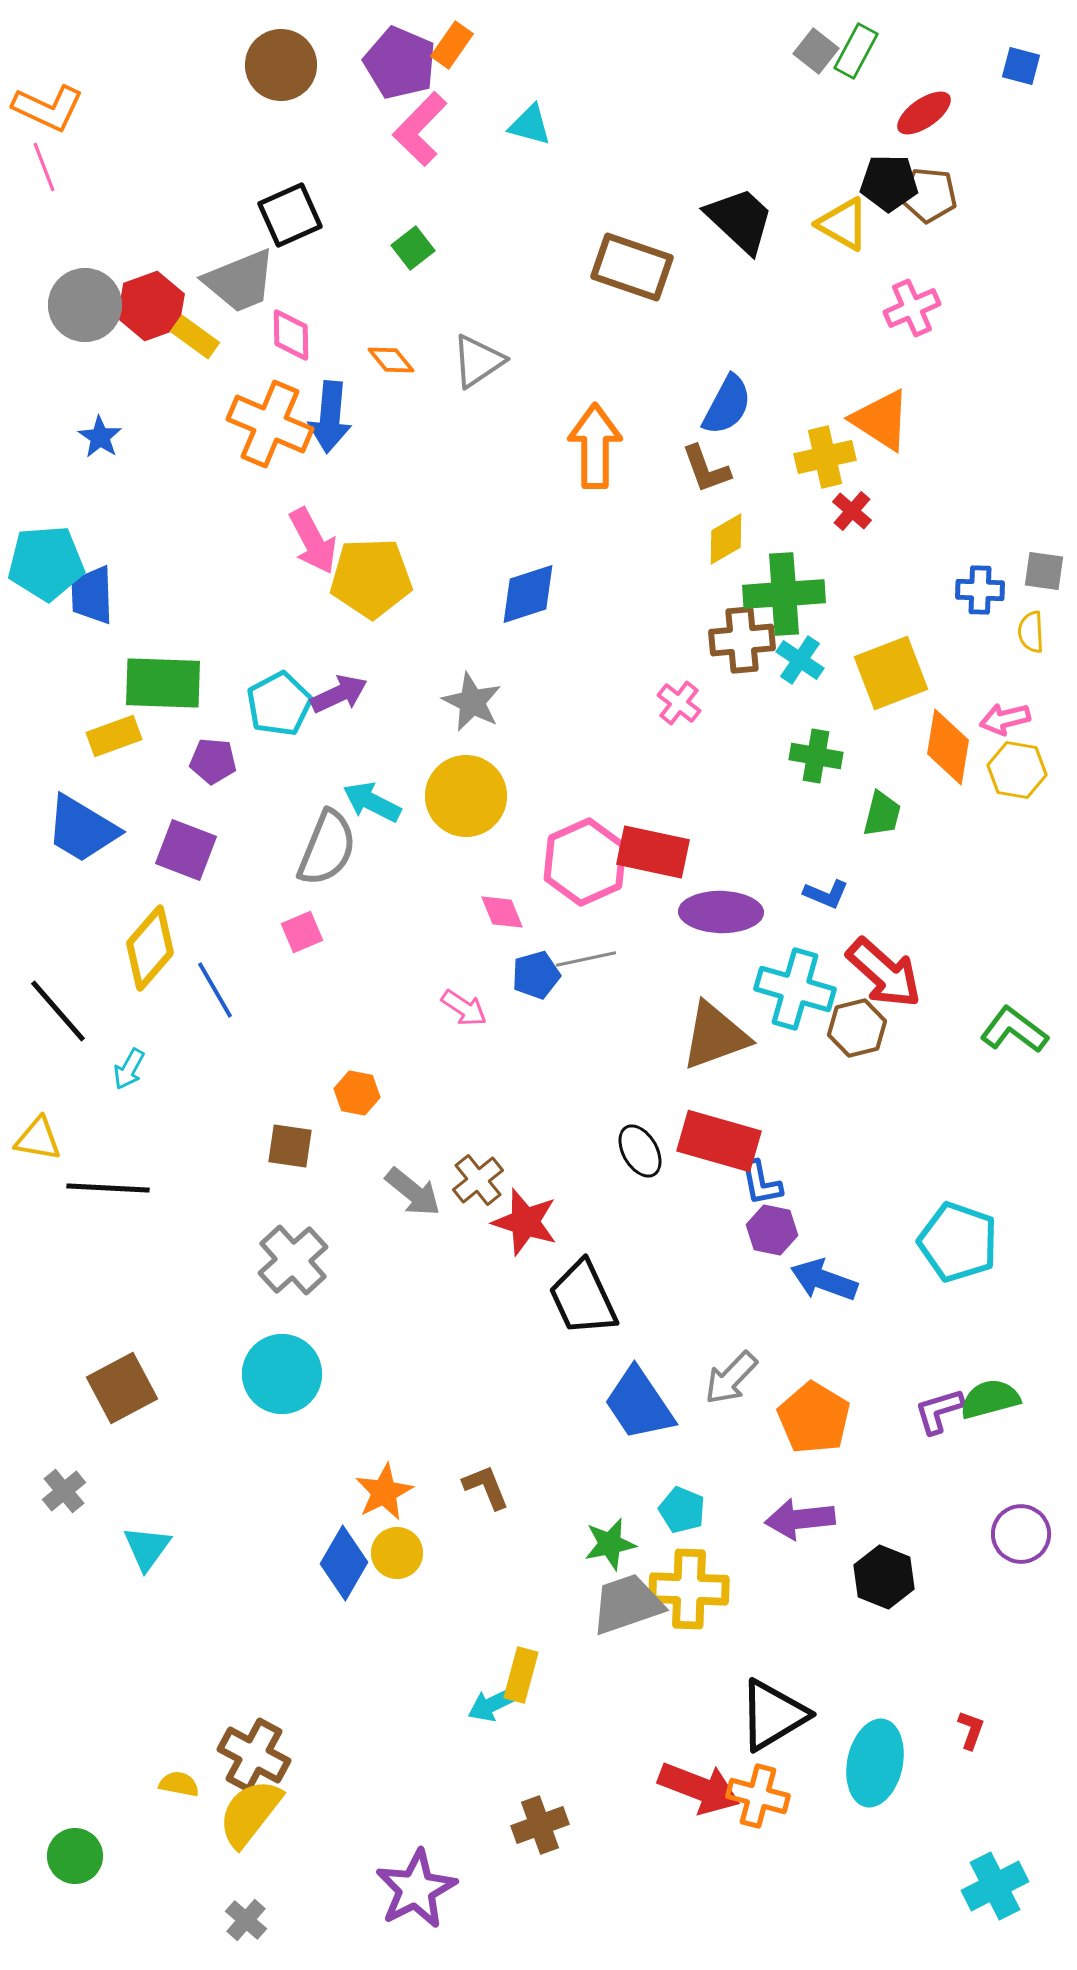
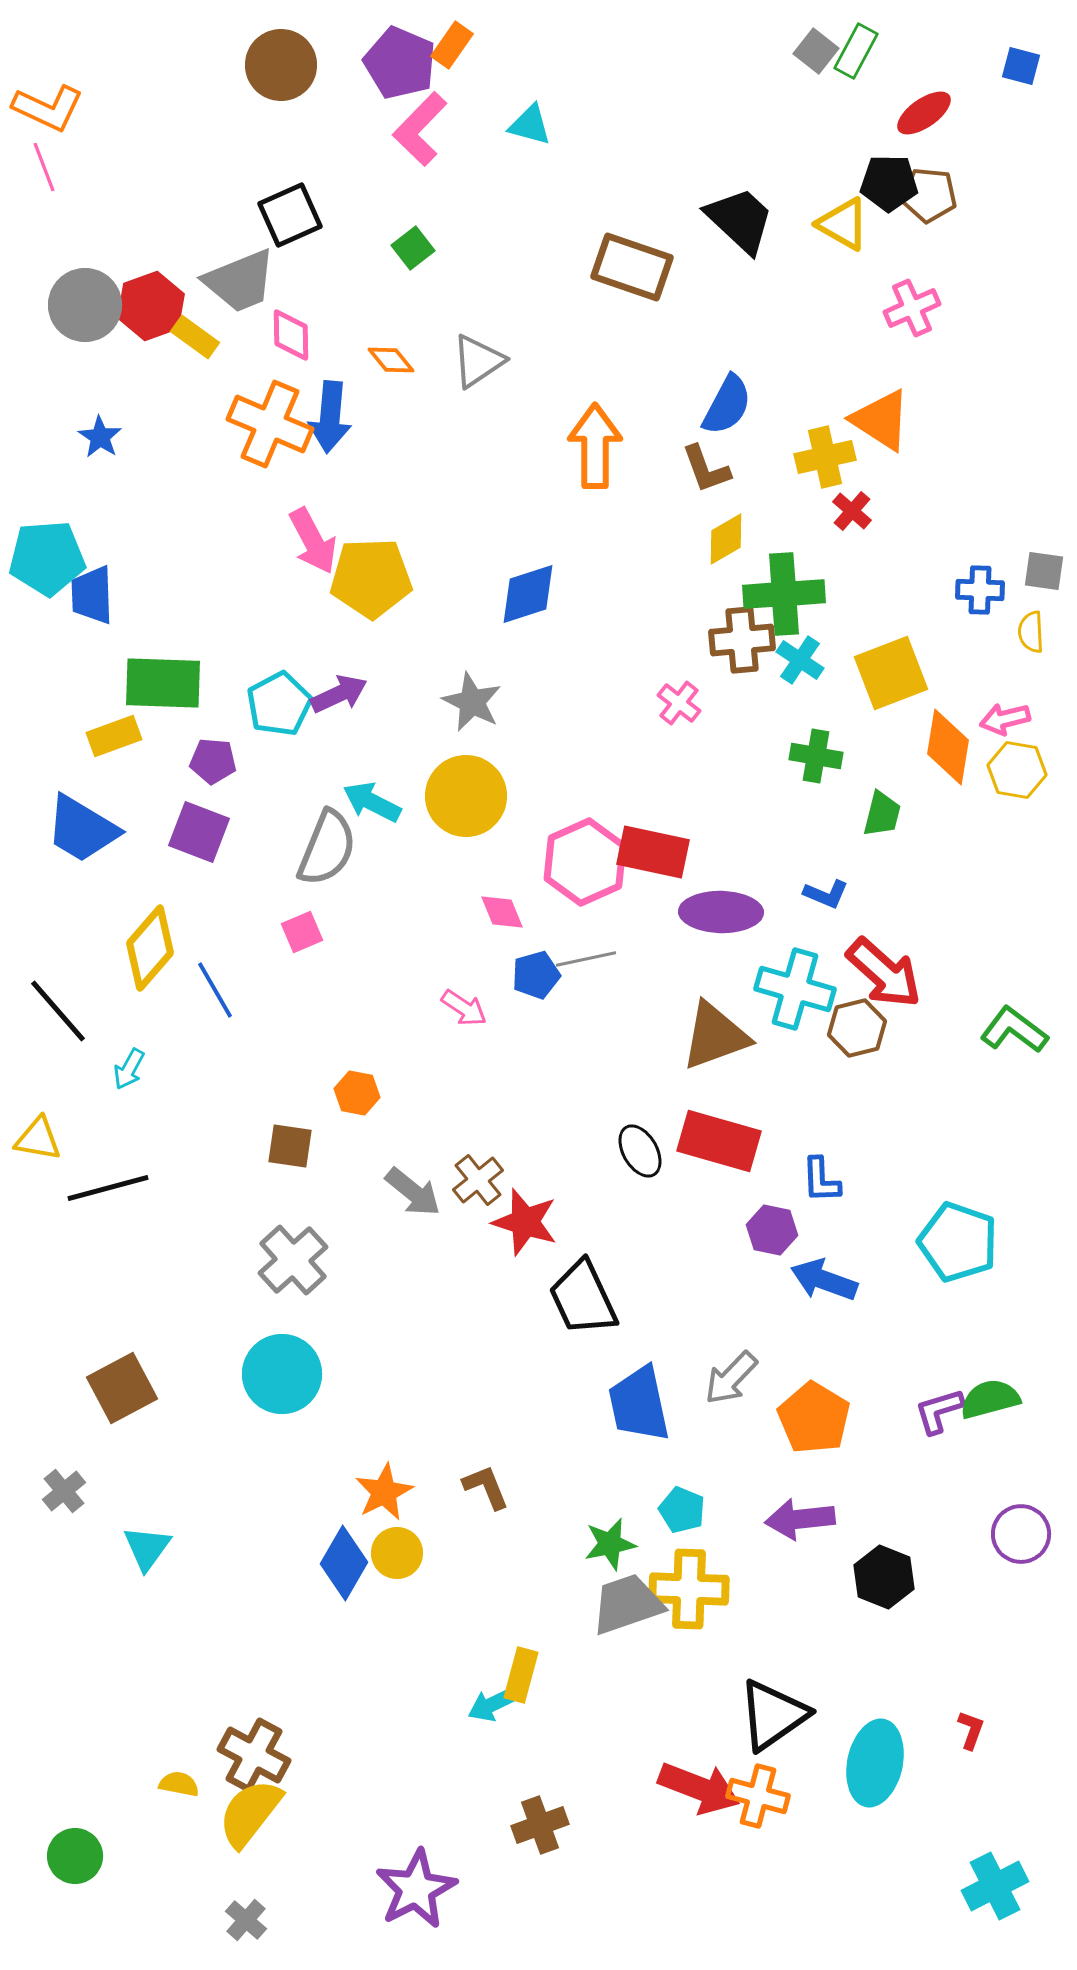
cyan pentagon at (46, 563): moved 1 px right, 5 px up
purple square at (186, 850): moved 13 px right, 18 px up
blue L-shape at (761, 1183): moved 60 px right, 3 px up; rotated 9 degrees clockwise
black line at (108, 1188): rotated 18 degrees counterclockwise
blue trapezoid at (639, 1404): rotated 22 degrees clockwise
black triangle at (773, 1715): rotated 4 degrees counterclockwise
